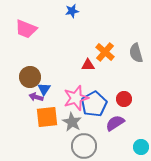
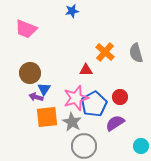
red triangle: moved 2 px left, 5 px down
brown circle: moved 4 px up
red circle: moved 4 px left, 2 px up
cyan circle: moved 1 px up
